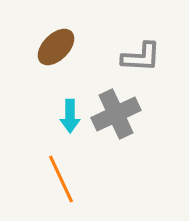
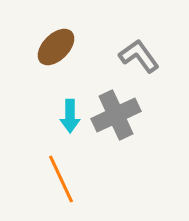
gray L-shape: moved 2 px left, 1 px up; rotated 129 degrees counterclockwise
gray cross: moved 1 px down
